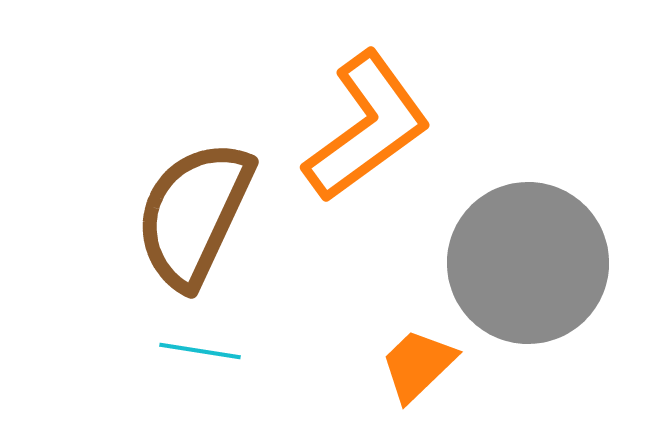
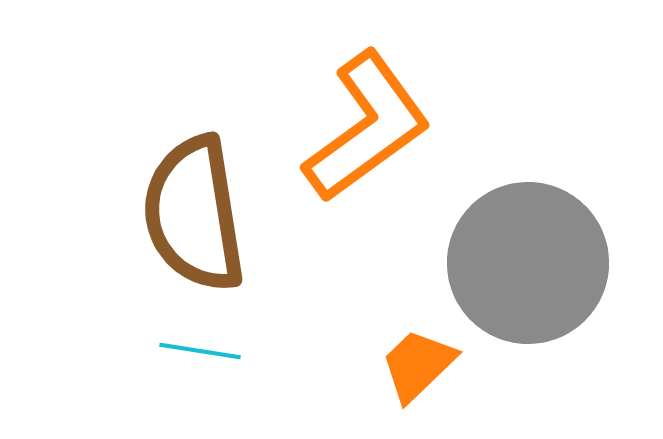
brown semicircle: rotated 34 degrees counterclockwise
